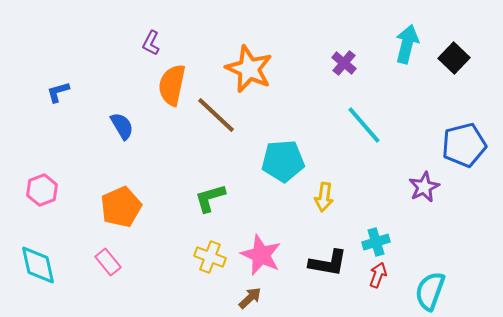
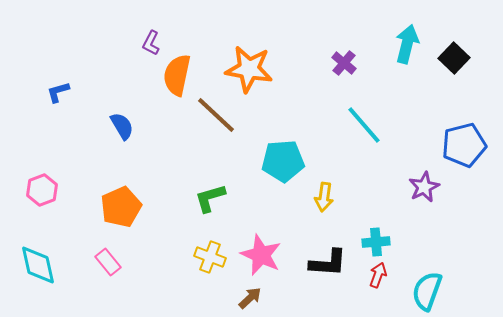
orange star: rotated 15 degrees counterclockwise
orange semicircle: moved 5 px right, 10 px up
cyan cross: rotated 12 degrees clockwise
black L-shape: rotated 6 degrees counterclockwise
cyan semicircle: moved 3 px left
